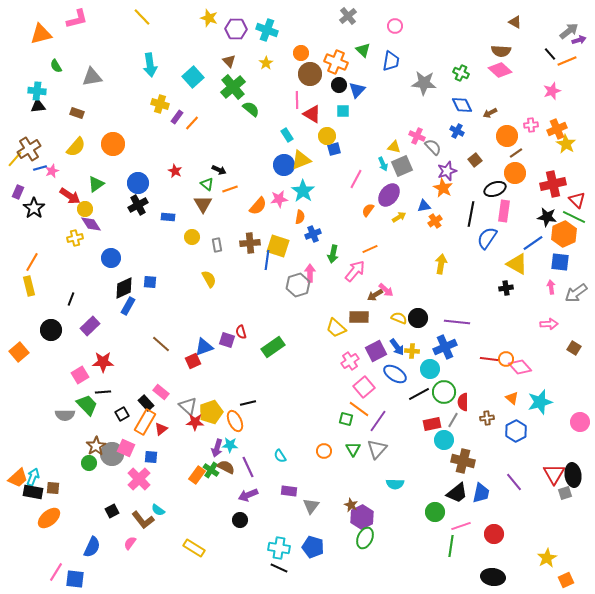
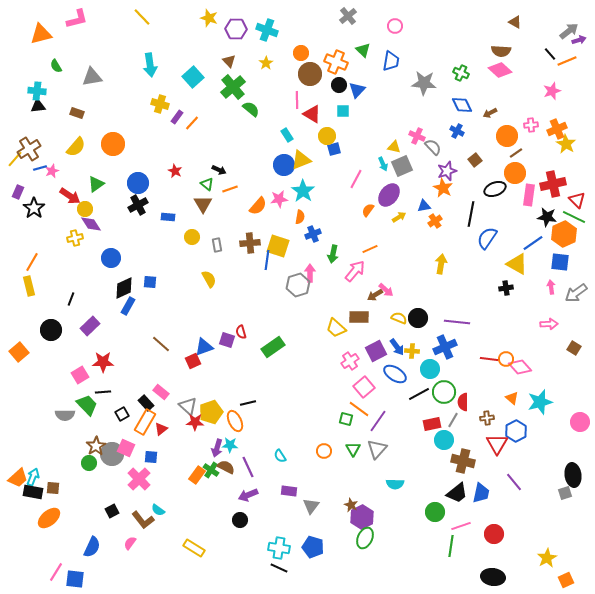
pink rectangle at (504, 211): moved 25 px right, 16 px up
red triangle at (554, 474): moved 57 px left, 30 px up
